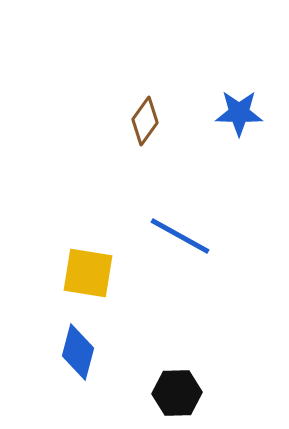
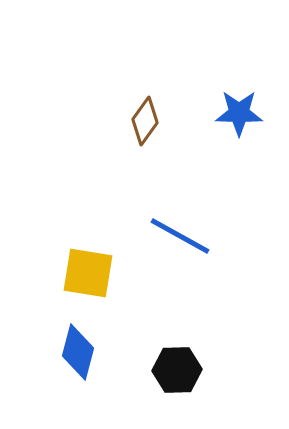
black hexagon: moved 23 px up
